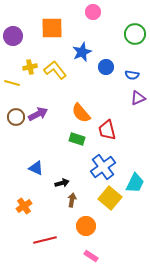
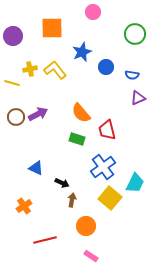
yellow cross: moved 2 px down
black arrow: rotated 40 degrees clockwise
